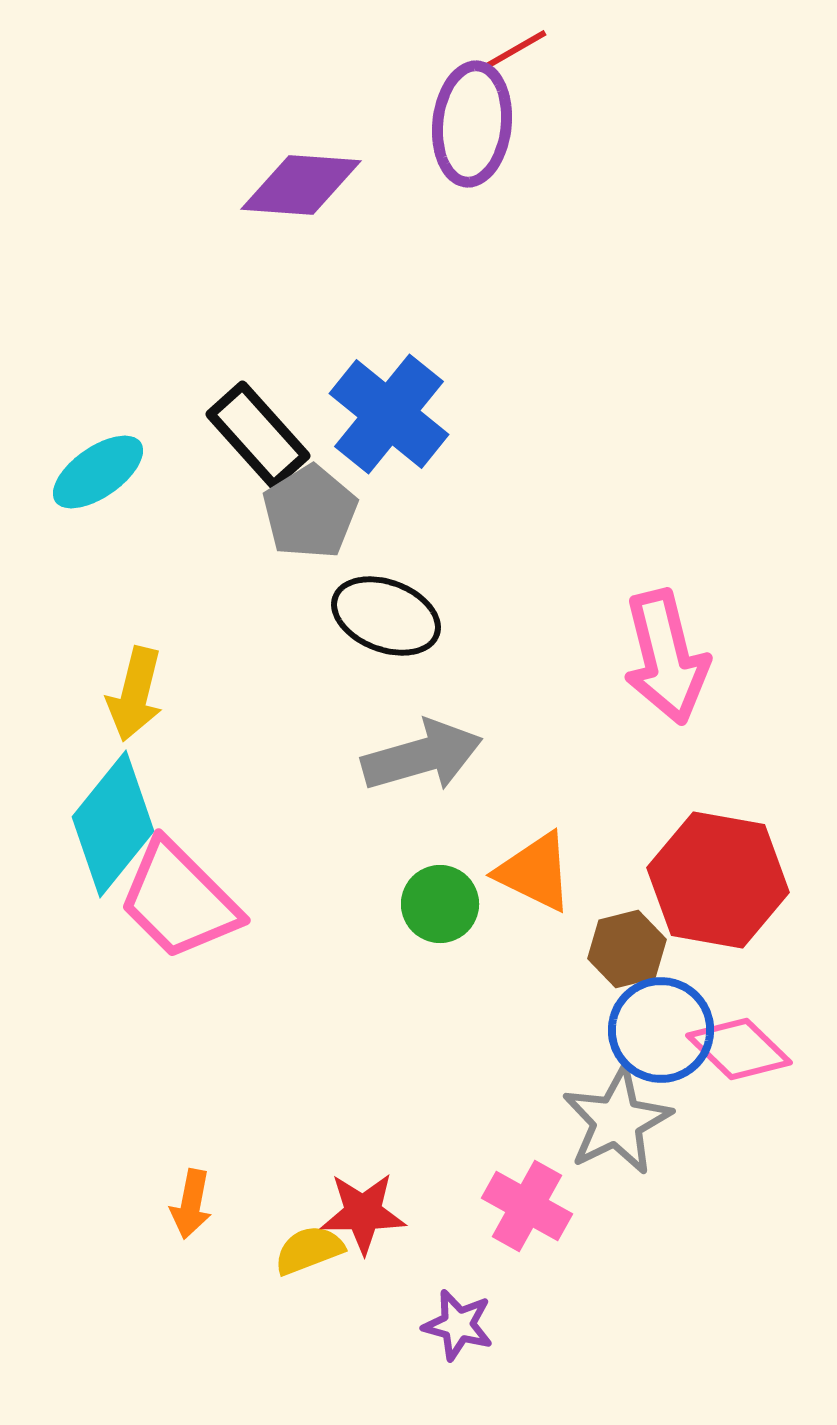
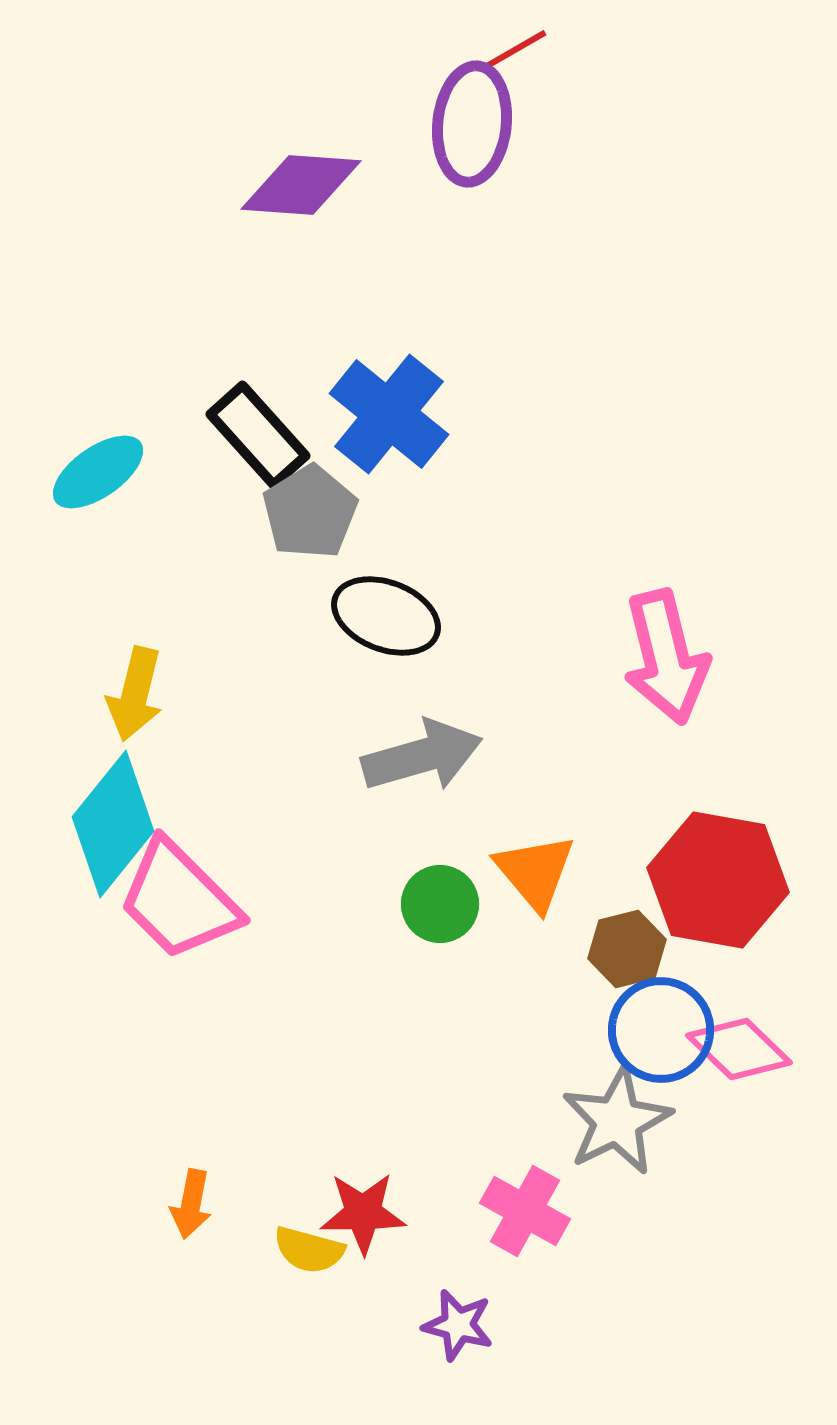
orange triangle: rotated 24 degrees clockwise
pink cross: moved 2 px left, 5 px down
yellow semicircle: rotated 144 degrees counterclockwise
